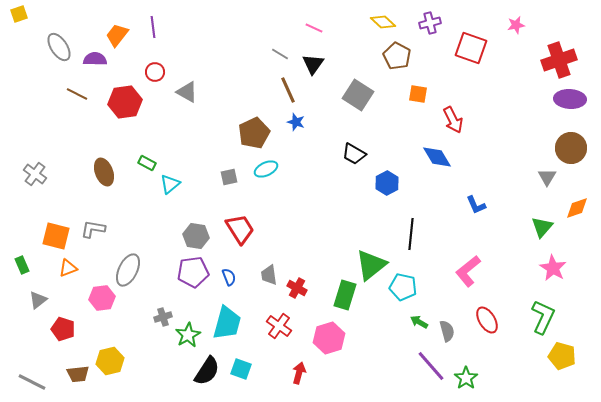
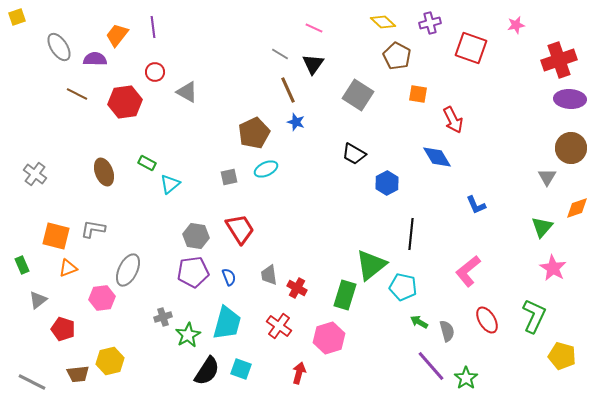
yellow square at (19, 14): moved 2 px left, 3 px down
green L-shape at (543, 317): moved 9 px left, 1 px up
